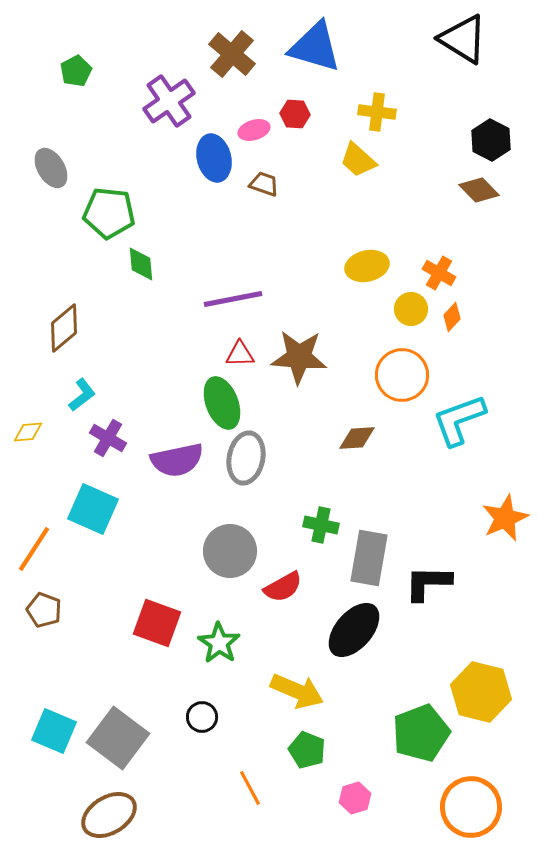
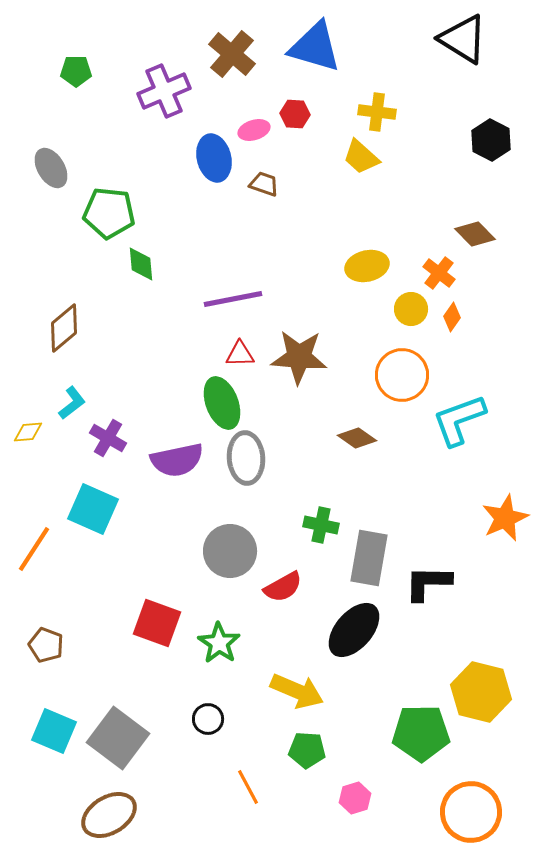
green pentagon at (76, 71): rotated 28 degrees clockwise
purple cross at (169, 101): moved 5 px left, 10 px up; rotated 12 degrees clockwise
yellow trapezoid at (358, 160): moved 3 px right, 3 px up
brown diamond at (479, 190): moved 4 px left, 44 px down
orange cross at (439, 273): rotated 8 degrees clockwise
orange diamond at (452, 317): rotated 8 degrees counterclockwise
cyan L-shape at (82, 395): moved 10 px left, 8 px down
brown diamond at (357, 438): rotated 39 degrees clockwise
gray ellipse at (246, 458): rotated 15 degrees counterclockwise
brown pentagon at (44, 610): moved 2 px right, 35 px down
black circle at (202, 717): moved 6 px right, 2 px down
green pentagon at (421, 733): rotated 20 degrees clockwise
green pentagon at (307, 750): rotated 18 degrees counterclockwise
orange line at (250, 788): moved 2 px left, 1 px up
orange circle at (471, 807): moved 5 px down
